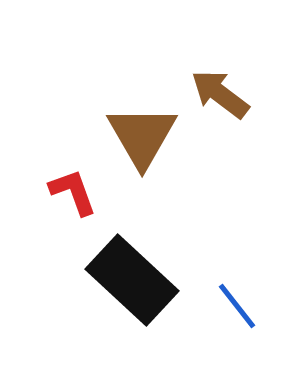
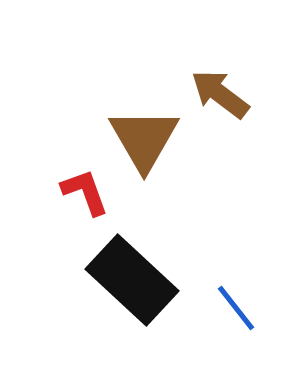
brown triangle: moved 2 px right, 3 px down
red L-shape: moved 12 px right
blue line: moved 1 px left, 2 px down
